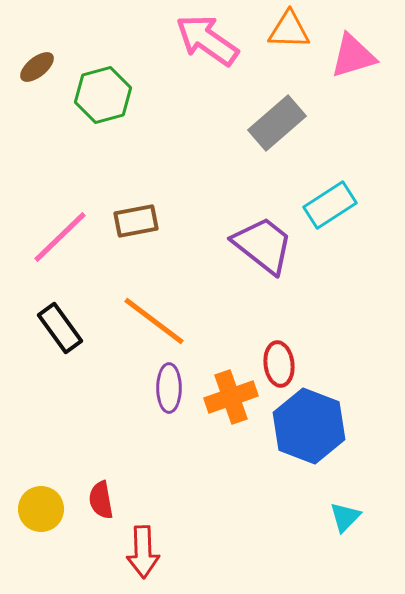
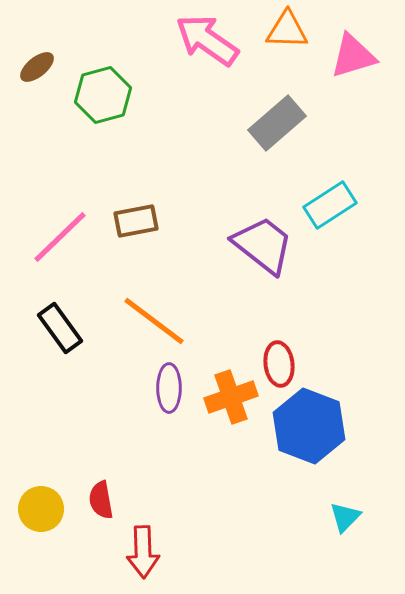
orange triangle: moved 2 px left
